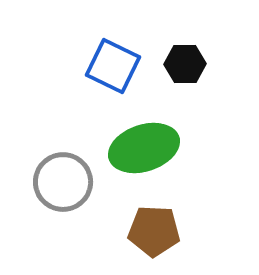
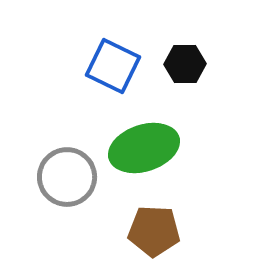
gray circle: moved 4 px right, 5 px up
